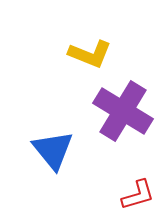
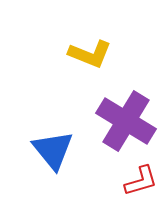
purple cross: moved 3 px right, 10 px down
red L-shape: moved 3 px right, 14 px up
